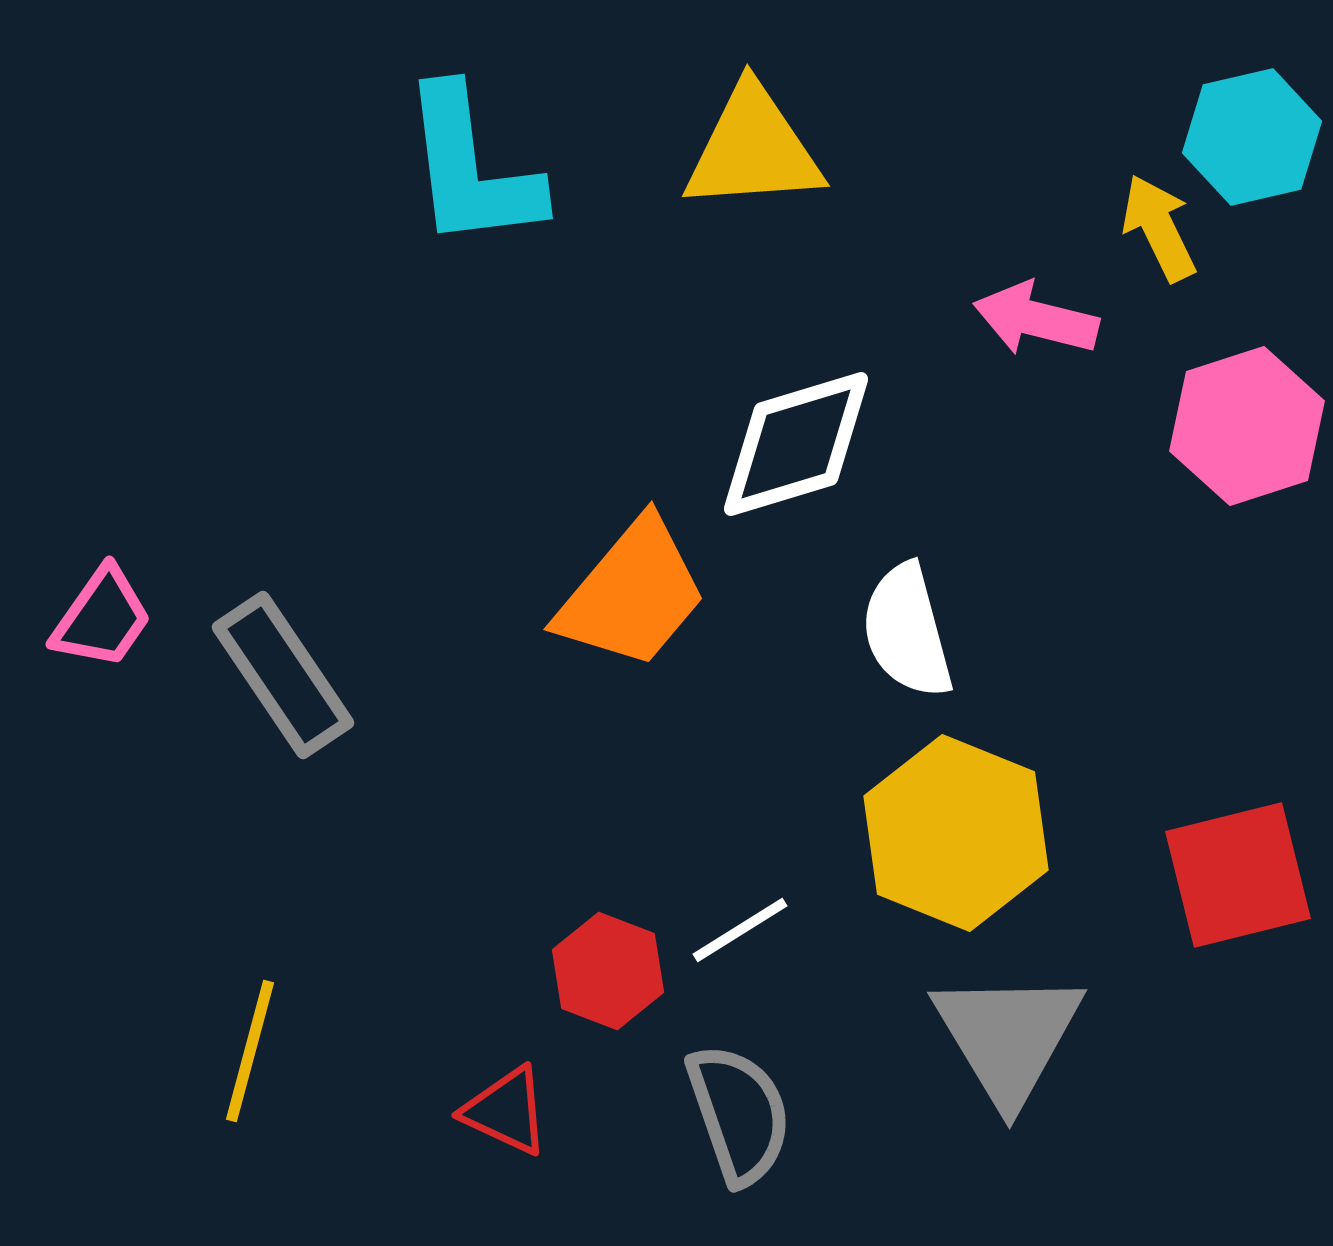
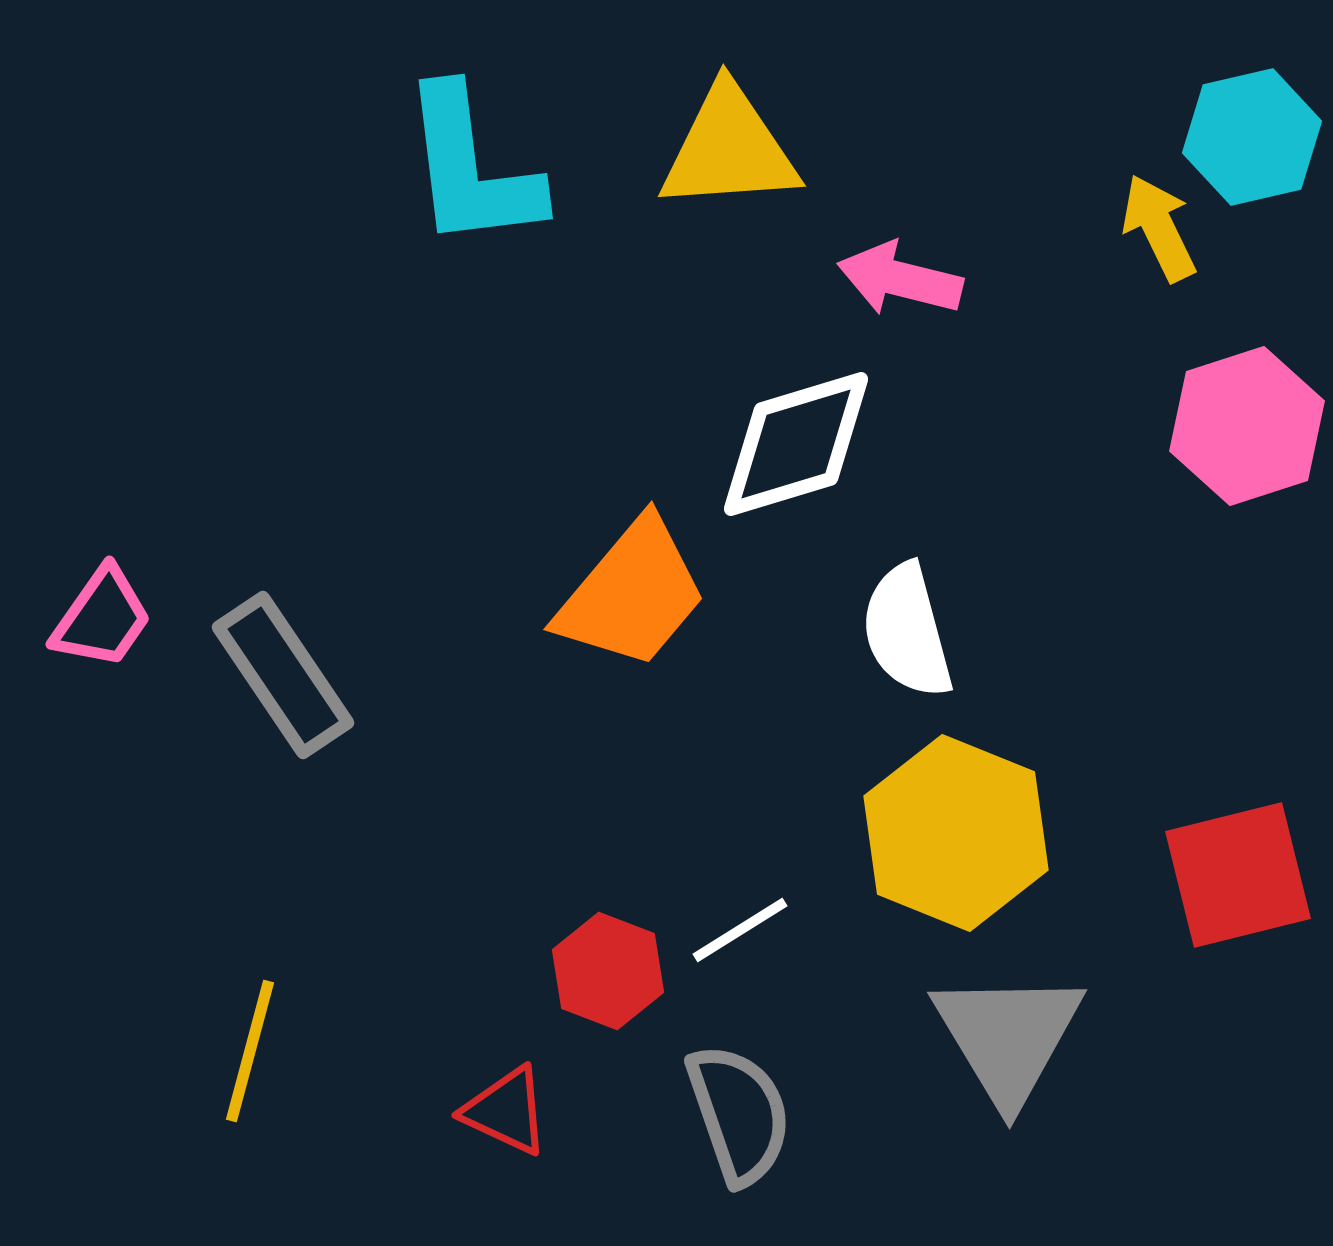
yellow triangle: moved 24 px left
pink arrow: moved 136 px left, 40 px up
